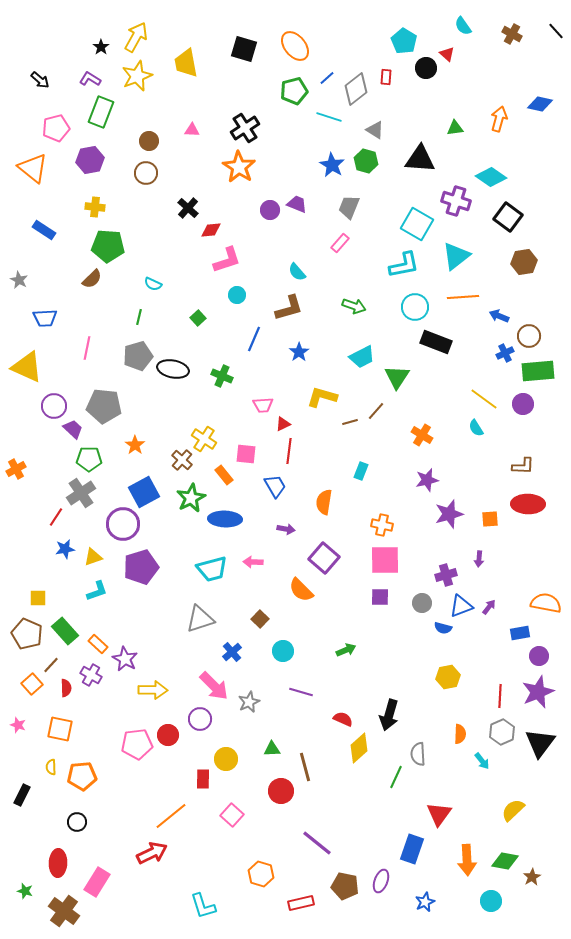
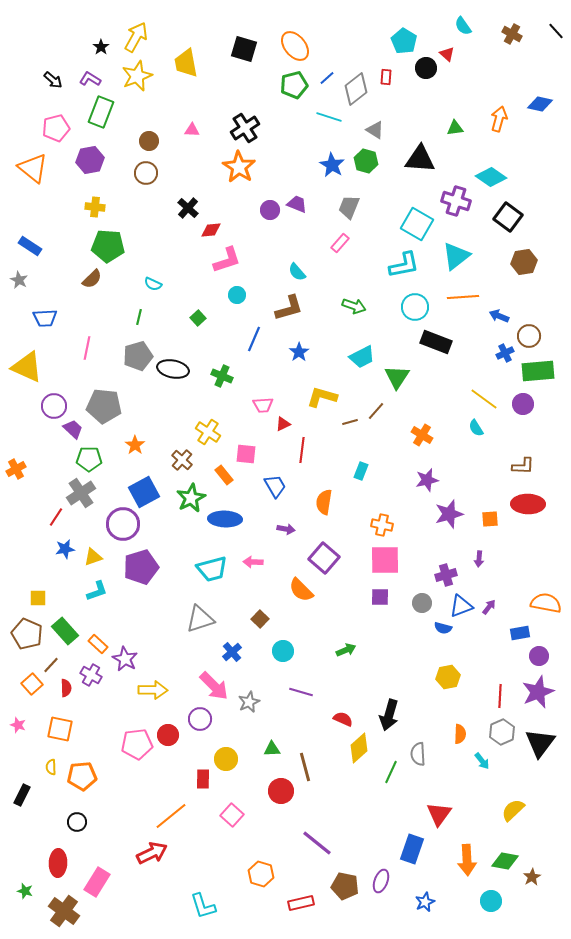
black arrow at (40, 80): moved 13 px right
green pentagon at (294, 91): moved 6 px up
blue rectangle at (44, 230): moved 14 px left, 16 px down
yellow cross at (204, 439): moved 4 px right, 7 px up
red line at (289, 451): moved 13 px right, 1 px up
green line at (396, 777): moved 5 px left, 5 px up
